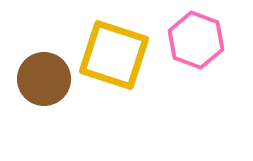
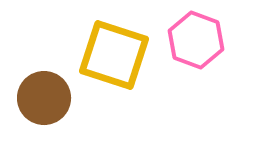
brown circle: moved 19 px down
